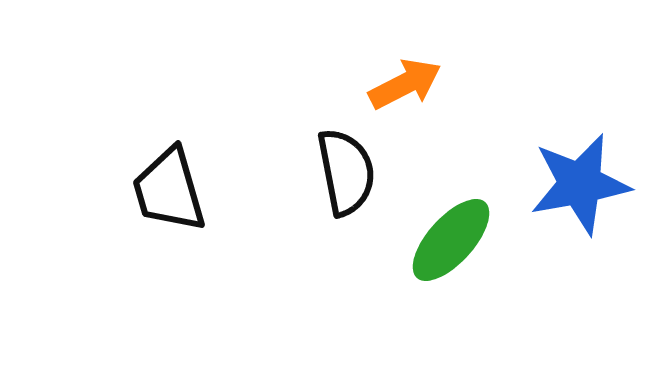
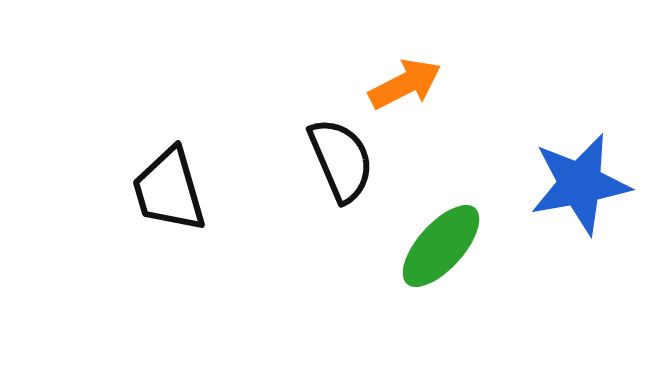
black semicircle: moved 5 px left, 12 px up; rotated 12 degrees counterclockwise
green ellipse: moved 10 px left, 6 px down
